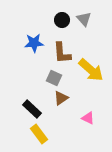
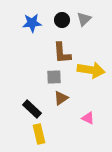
gray triangle: rotated 28 degrees clockwise
blue star: moved 2 px left, 20 px up
yellow arrow: rotated 32 degrees counterclockwise
gray square: moved 1 px up; rotated 28 degrees counterclockwise
yellow rectangle: rotated 24 degrees clockwise
